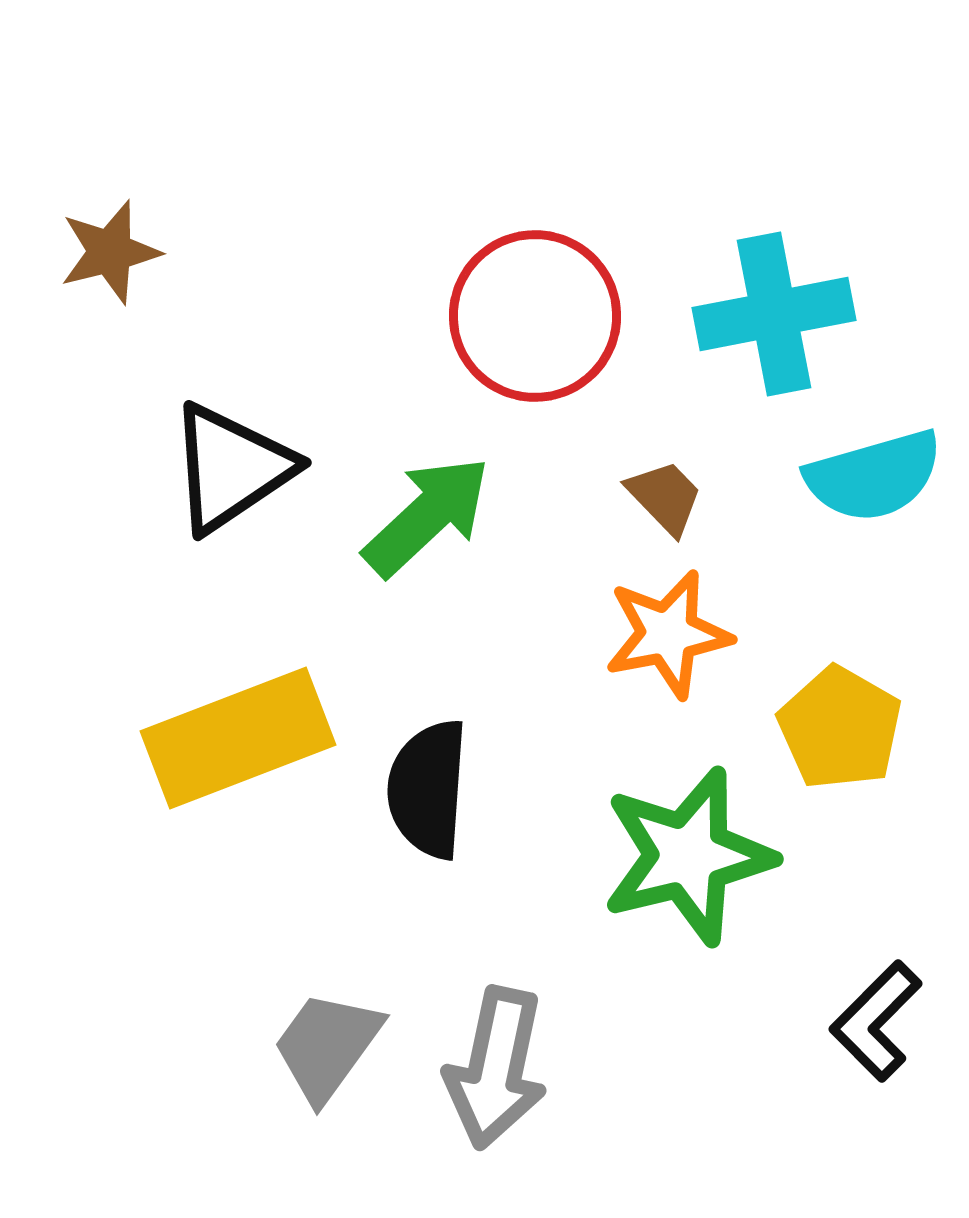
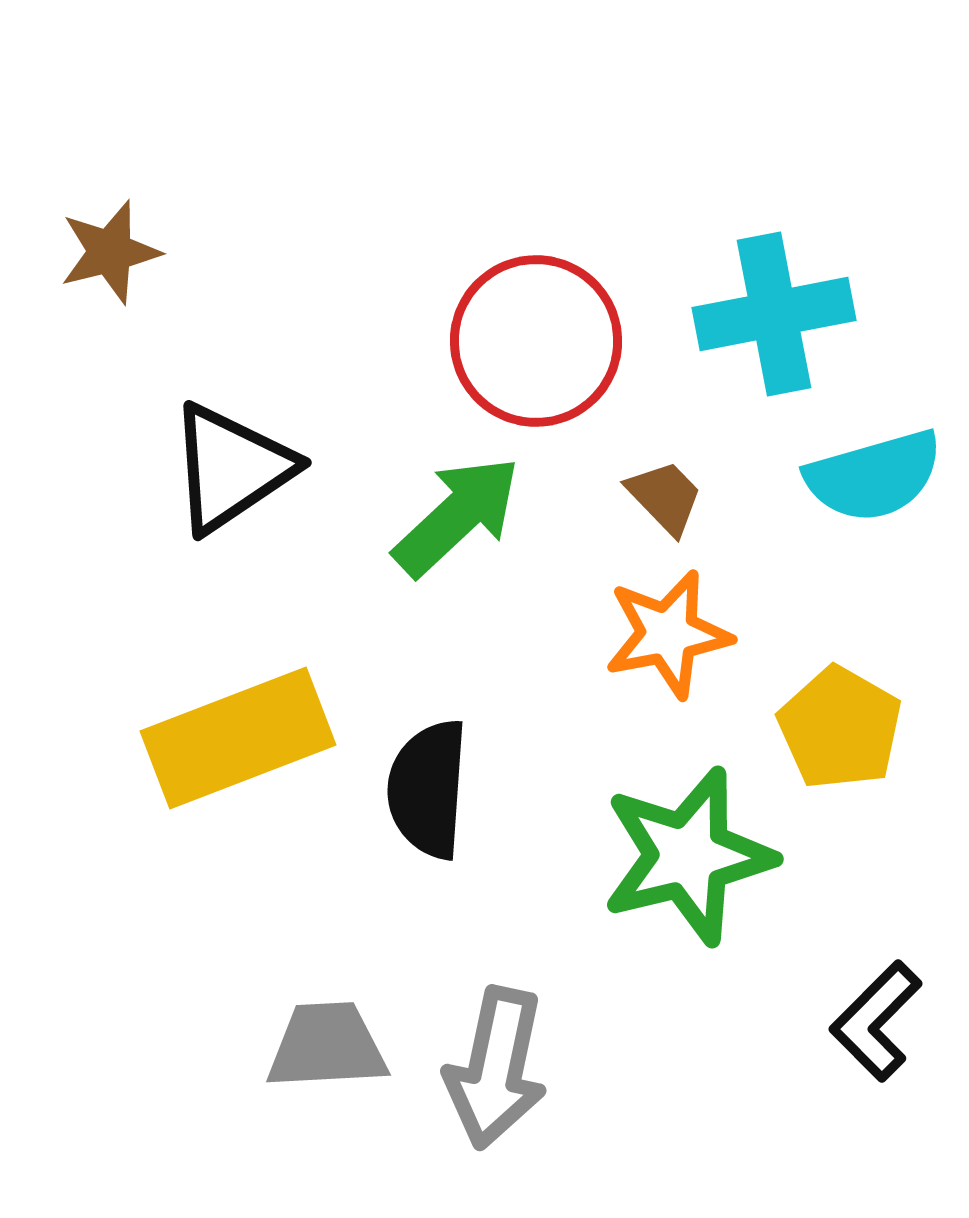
red circle: moved 1 px right, 25 px down
green arrow: moved 30 px right
gray trapezoid: rotated 51 degrees clockwise
